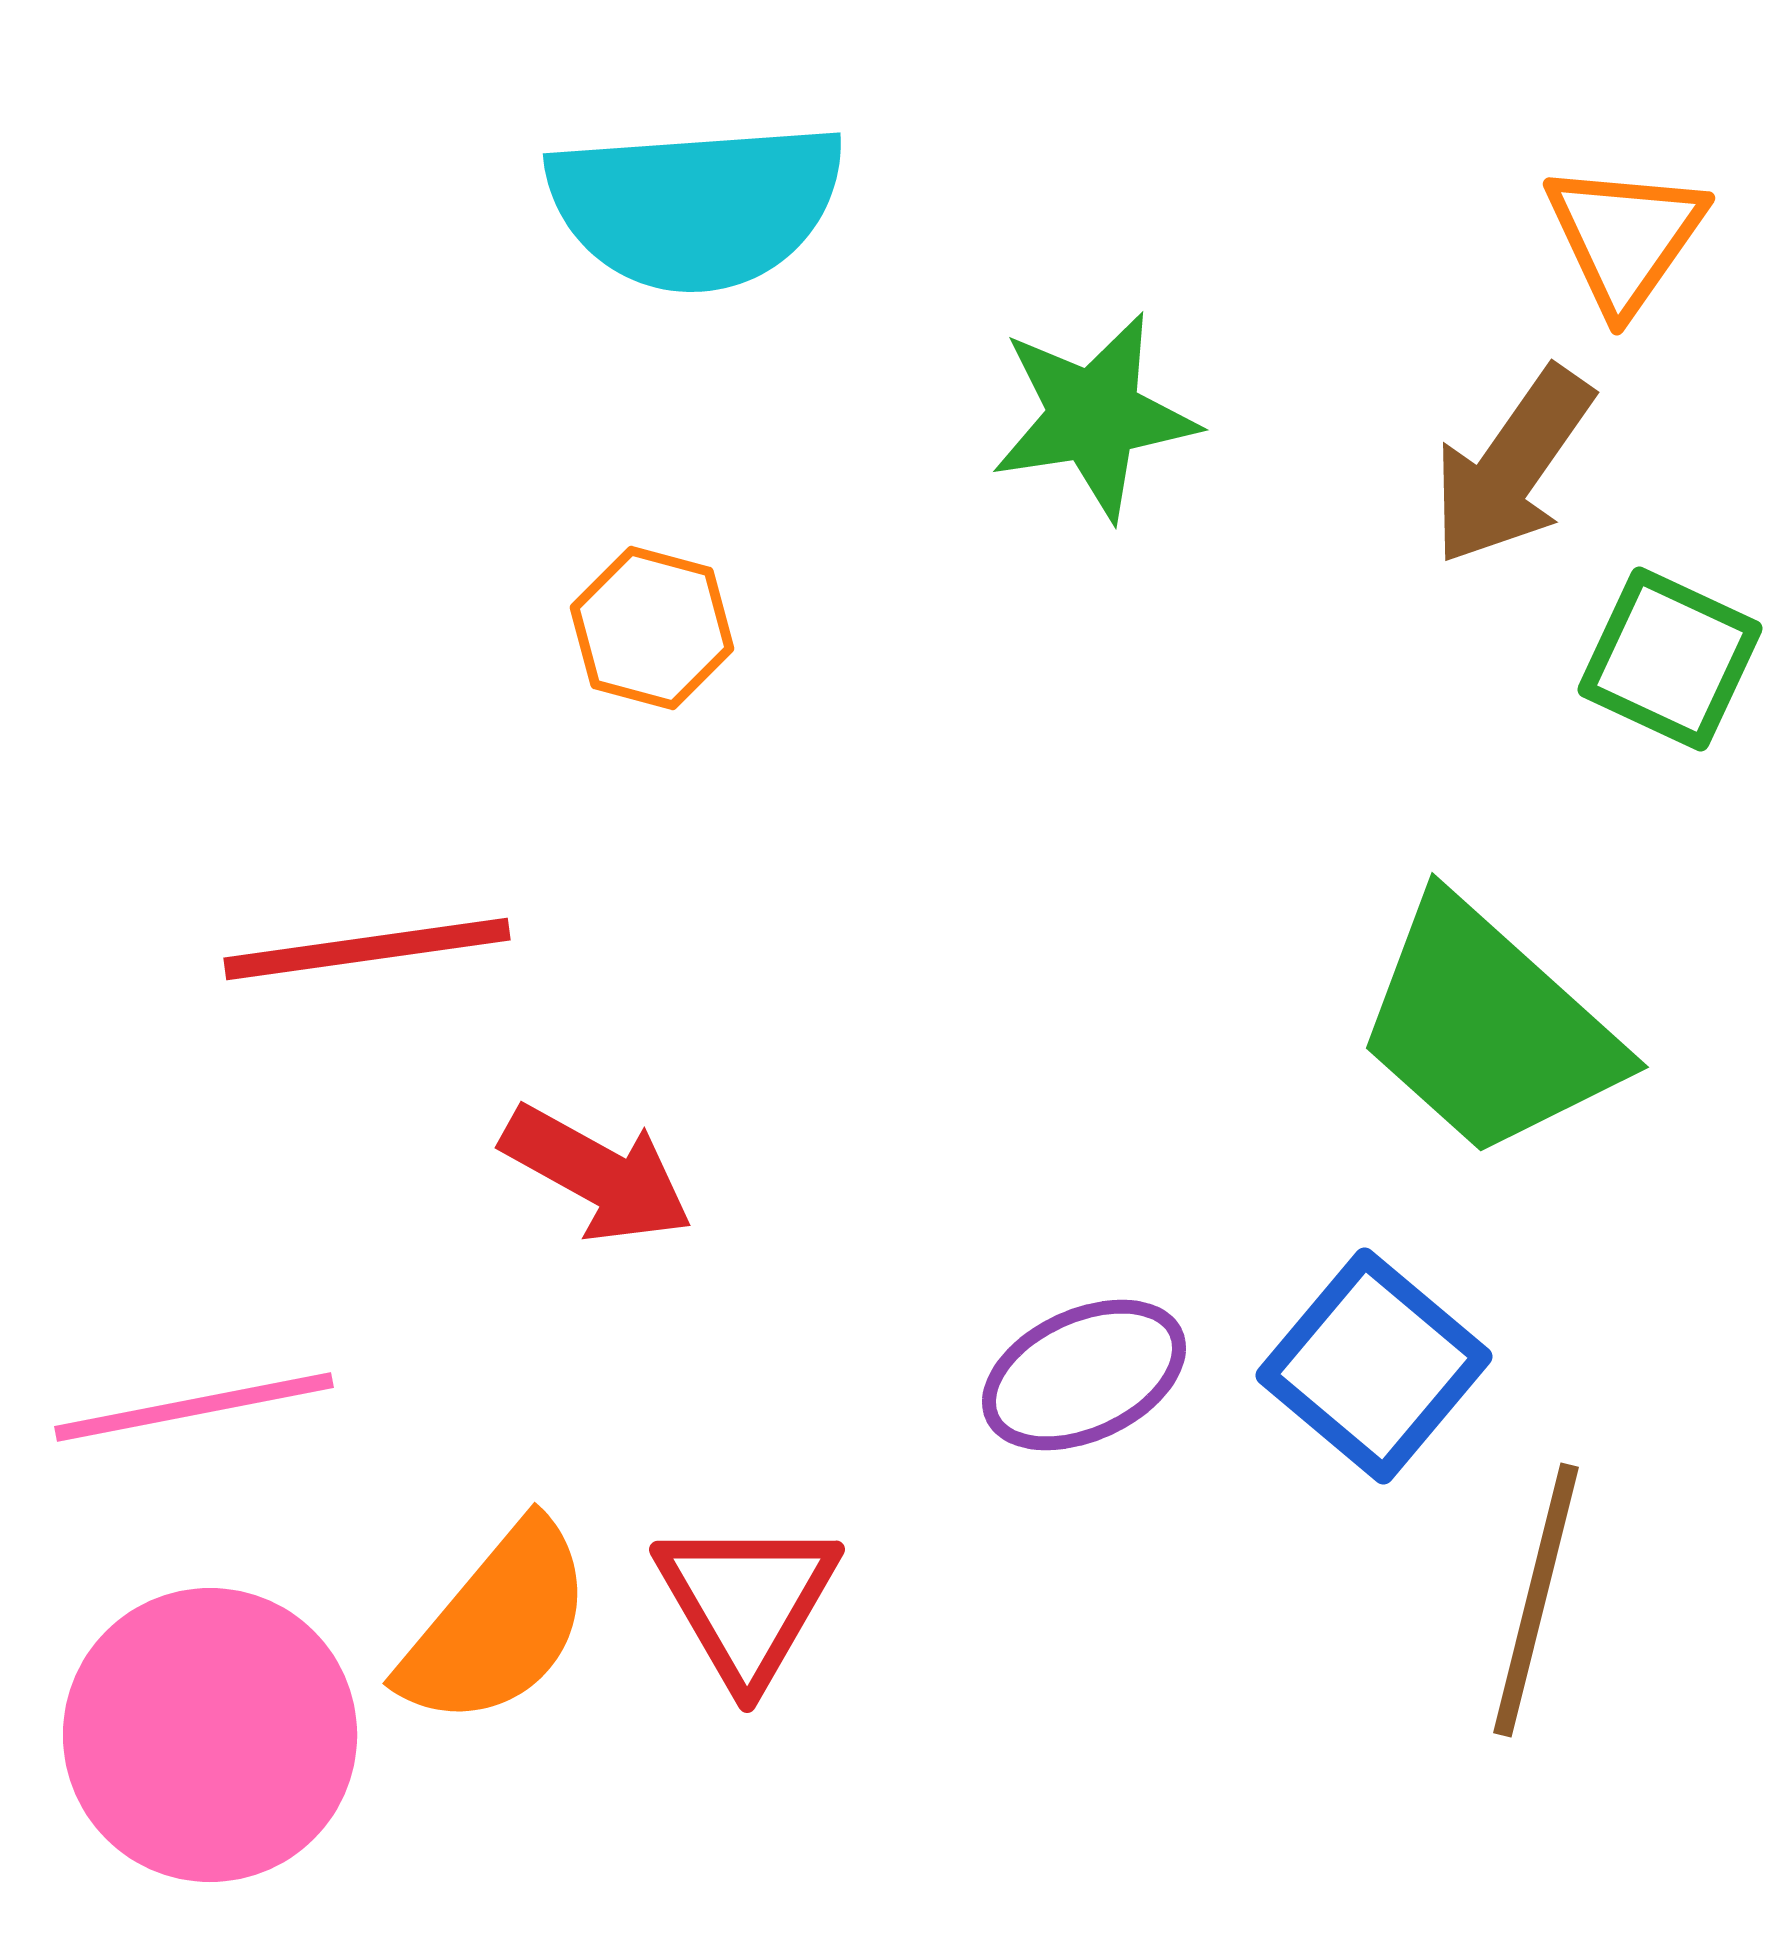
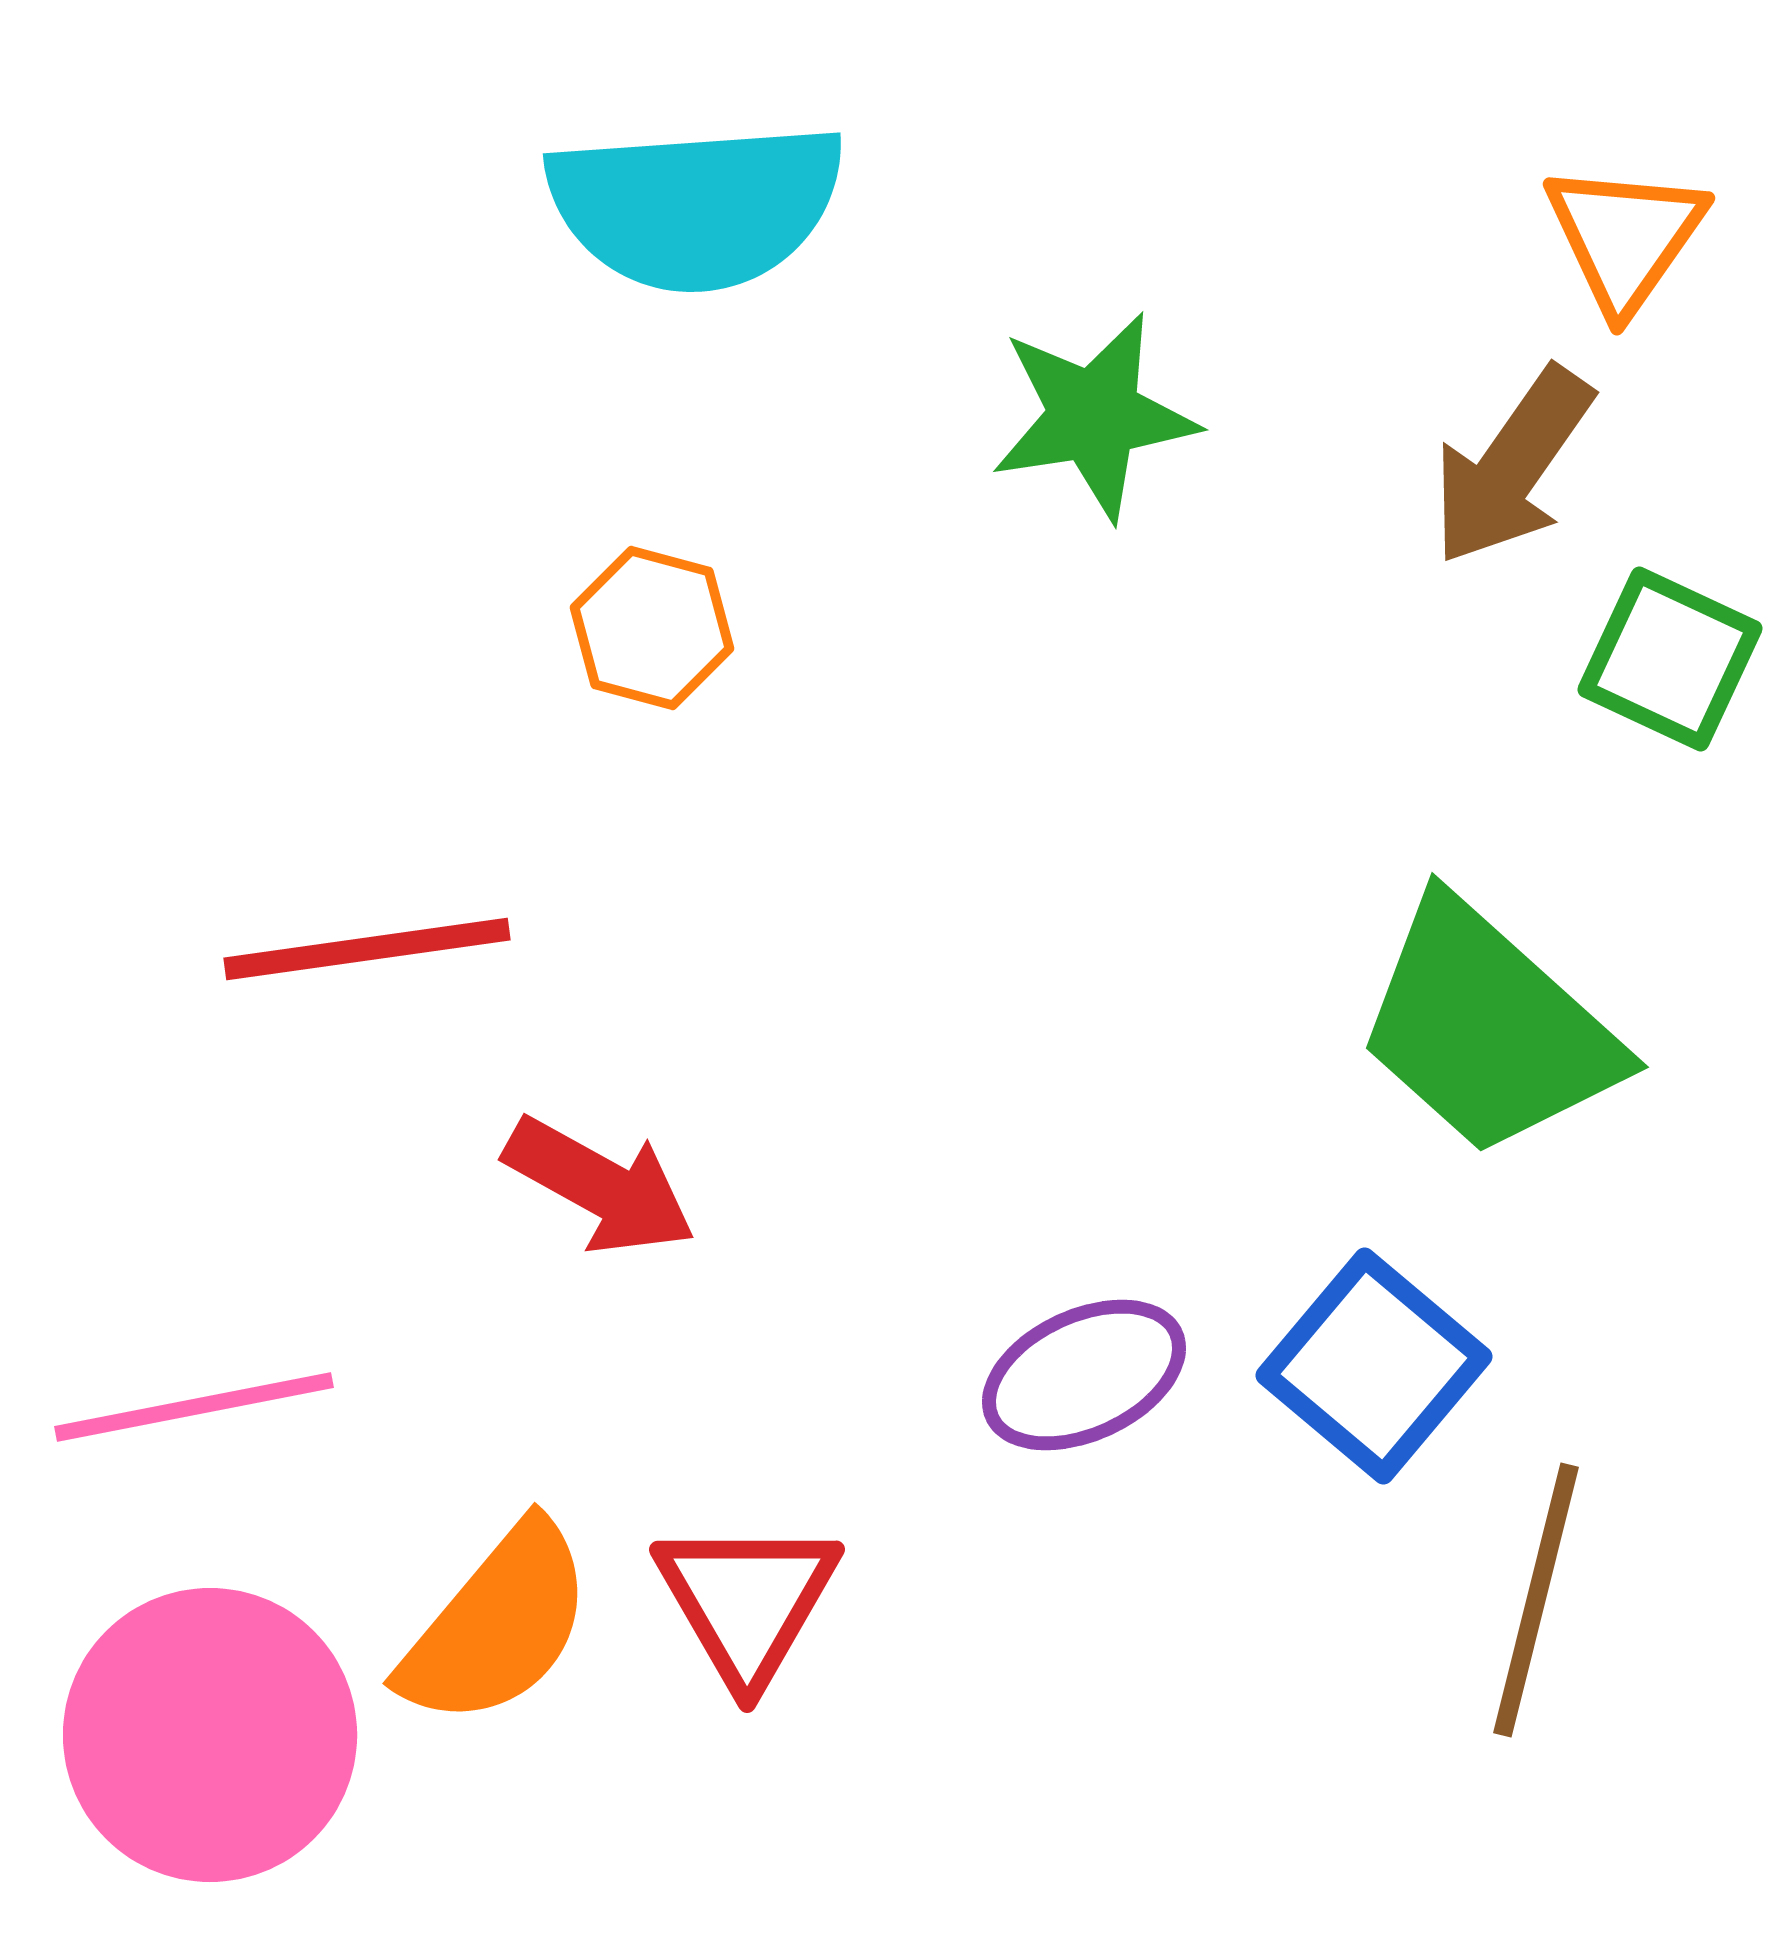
red arrow: moved 3 px right, 12 px down
